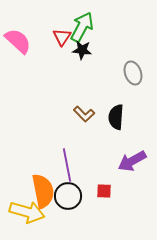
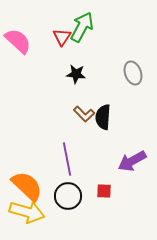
black star: moved 6 px left, 24 px down
black semicircle: moved 13 px left
purple line: moved 6 px up
orange semicircle: moved 16 px left, 5 px up; rotated 36 degrees counterclockwise
